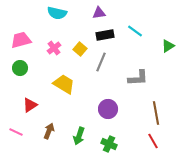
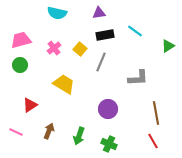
green circle: moved 3 px up
